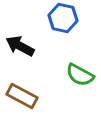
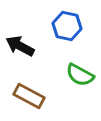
blue hexagon: moved 4 px right, 8 px down
brown rectangle: moved 7 px right
